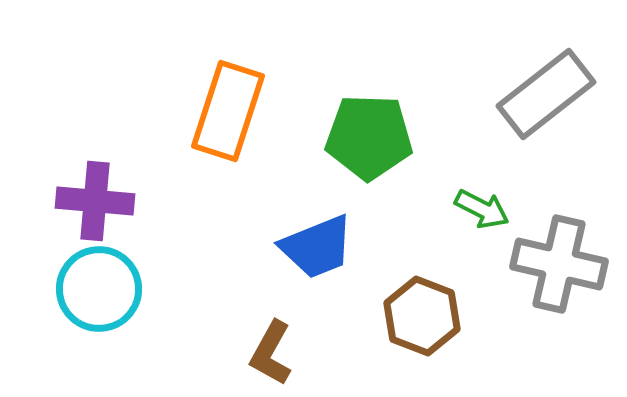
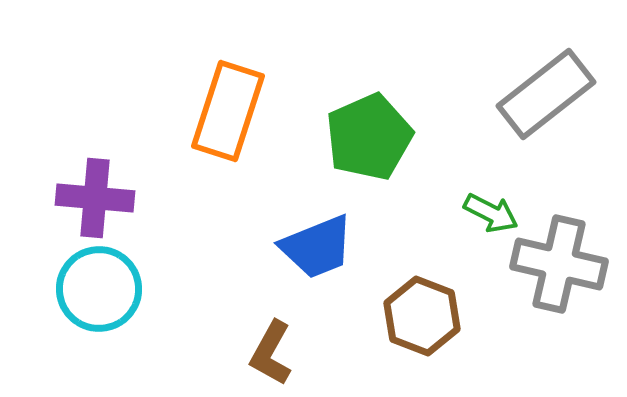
green pentagon: rotated 26 degrees counterclockwise
purple cross: moved 3 px up
green arrow: moved 9 px right, 4 px down
